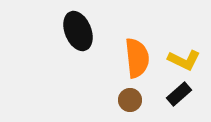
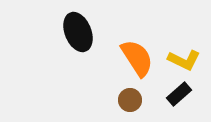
black ellipse: moved 1 px down
orange semicircle: rotated 27 degrees counterclockwise
